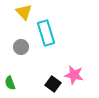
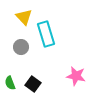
yellow triangle: moved 5 px down
cyan rectangle: moved 1 px down
pink star: moved 2 px right, 1 px down
black square: moved 20 px left
